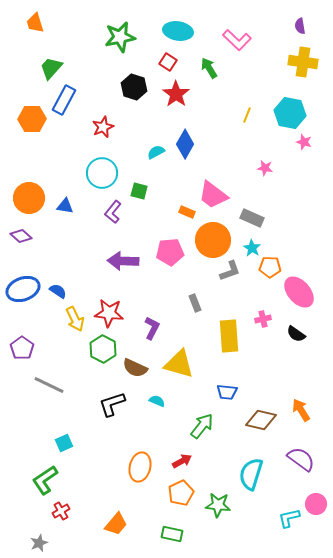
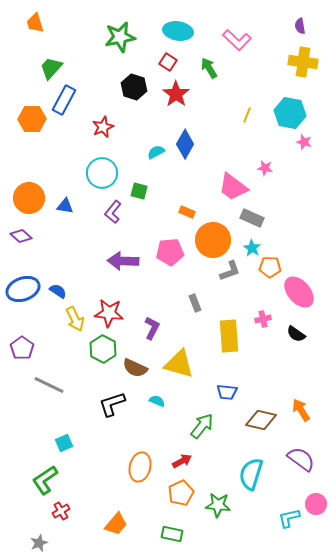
pink trapezoid at (213, 195): moved 20 px right, 8 px up
